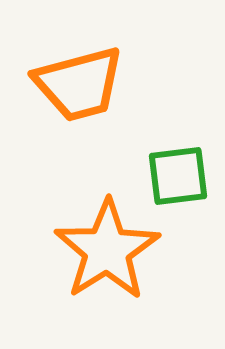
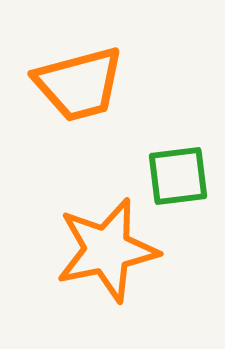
orange star: rotated 20 degrees clockwise
